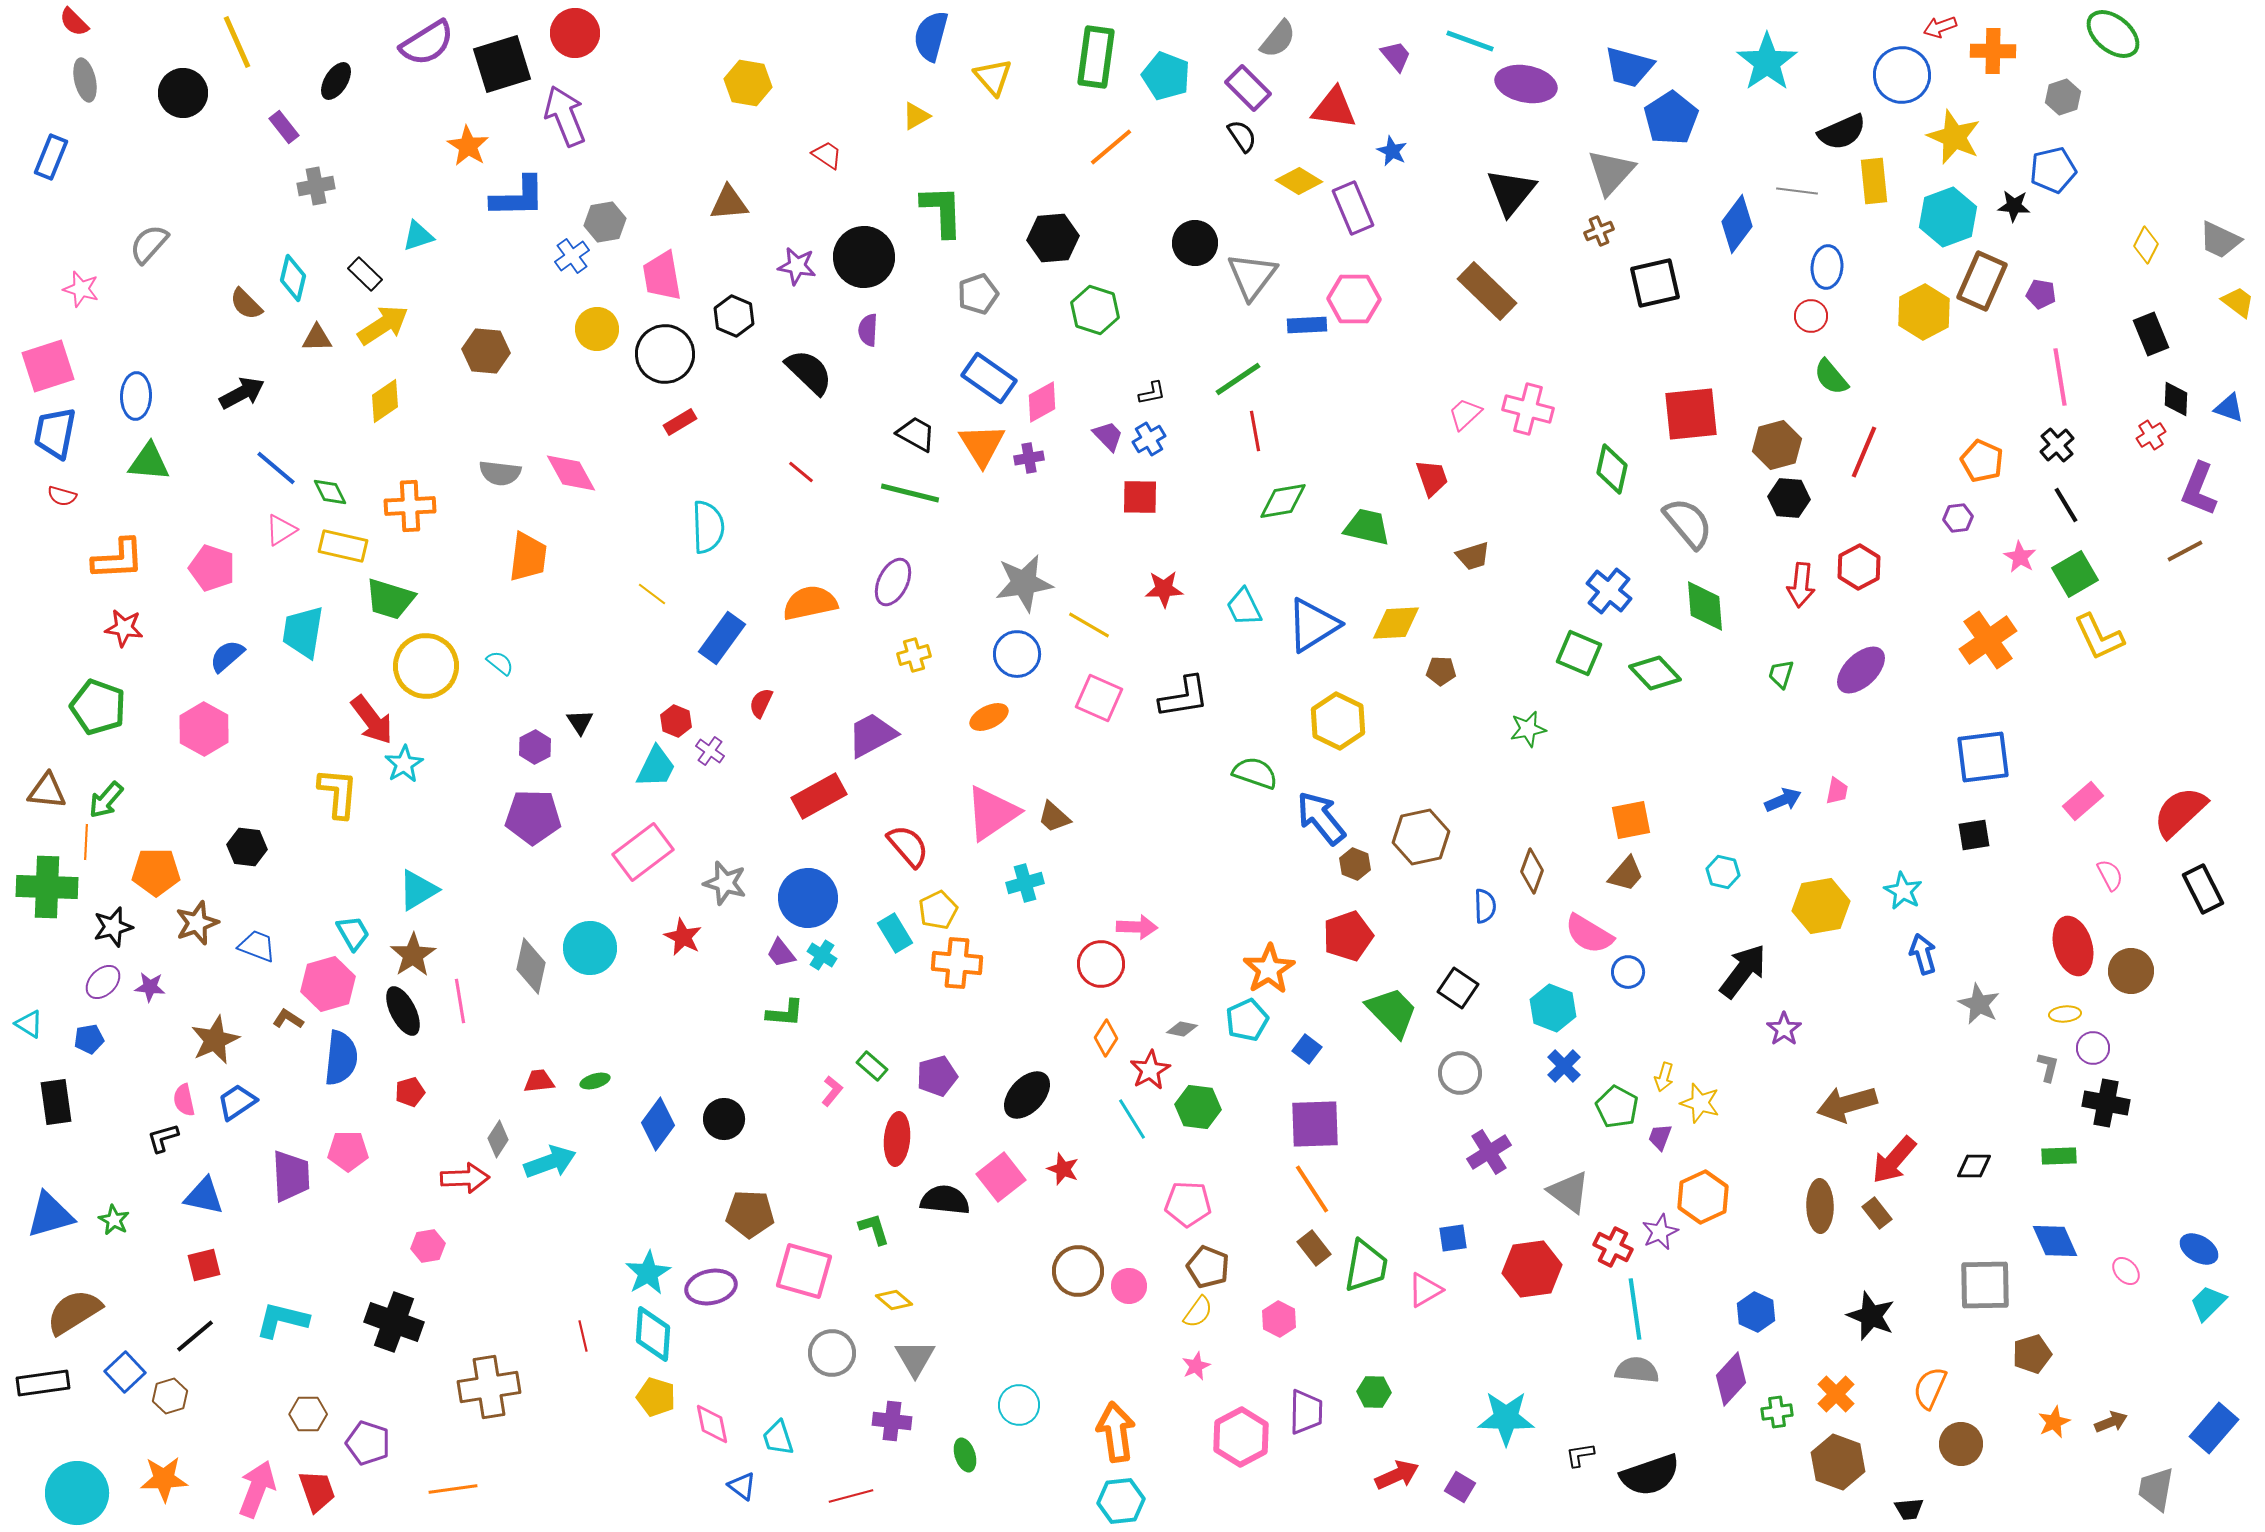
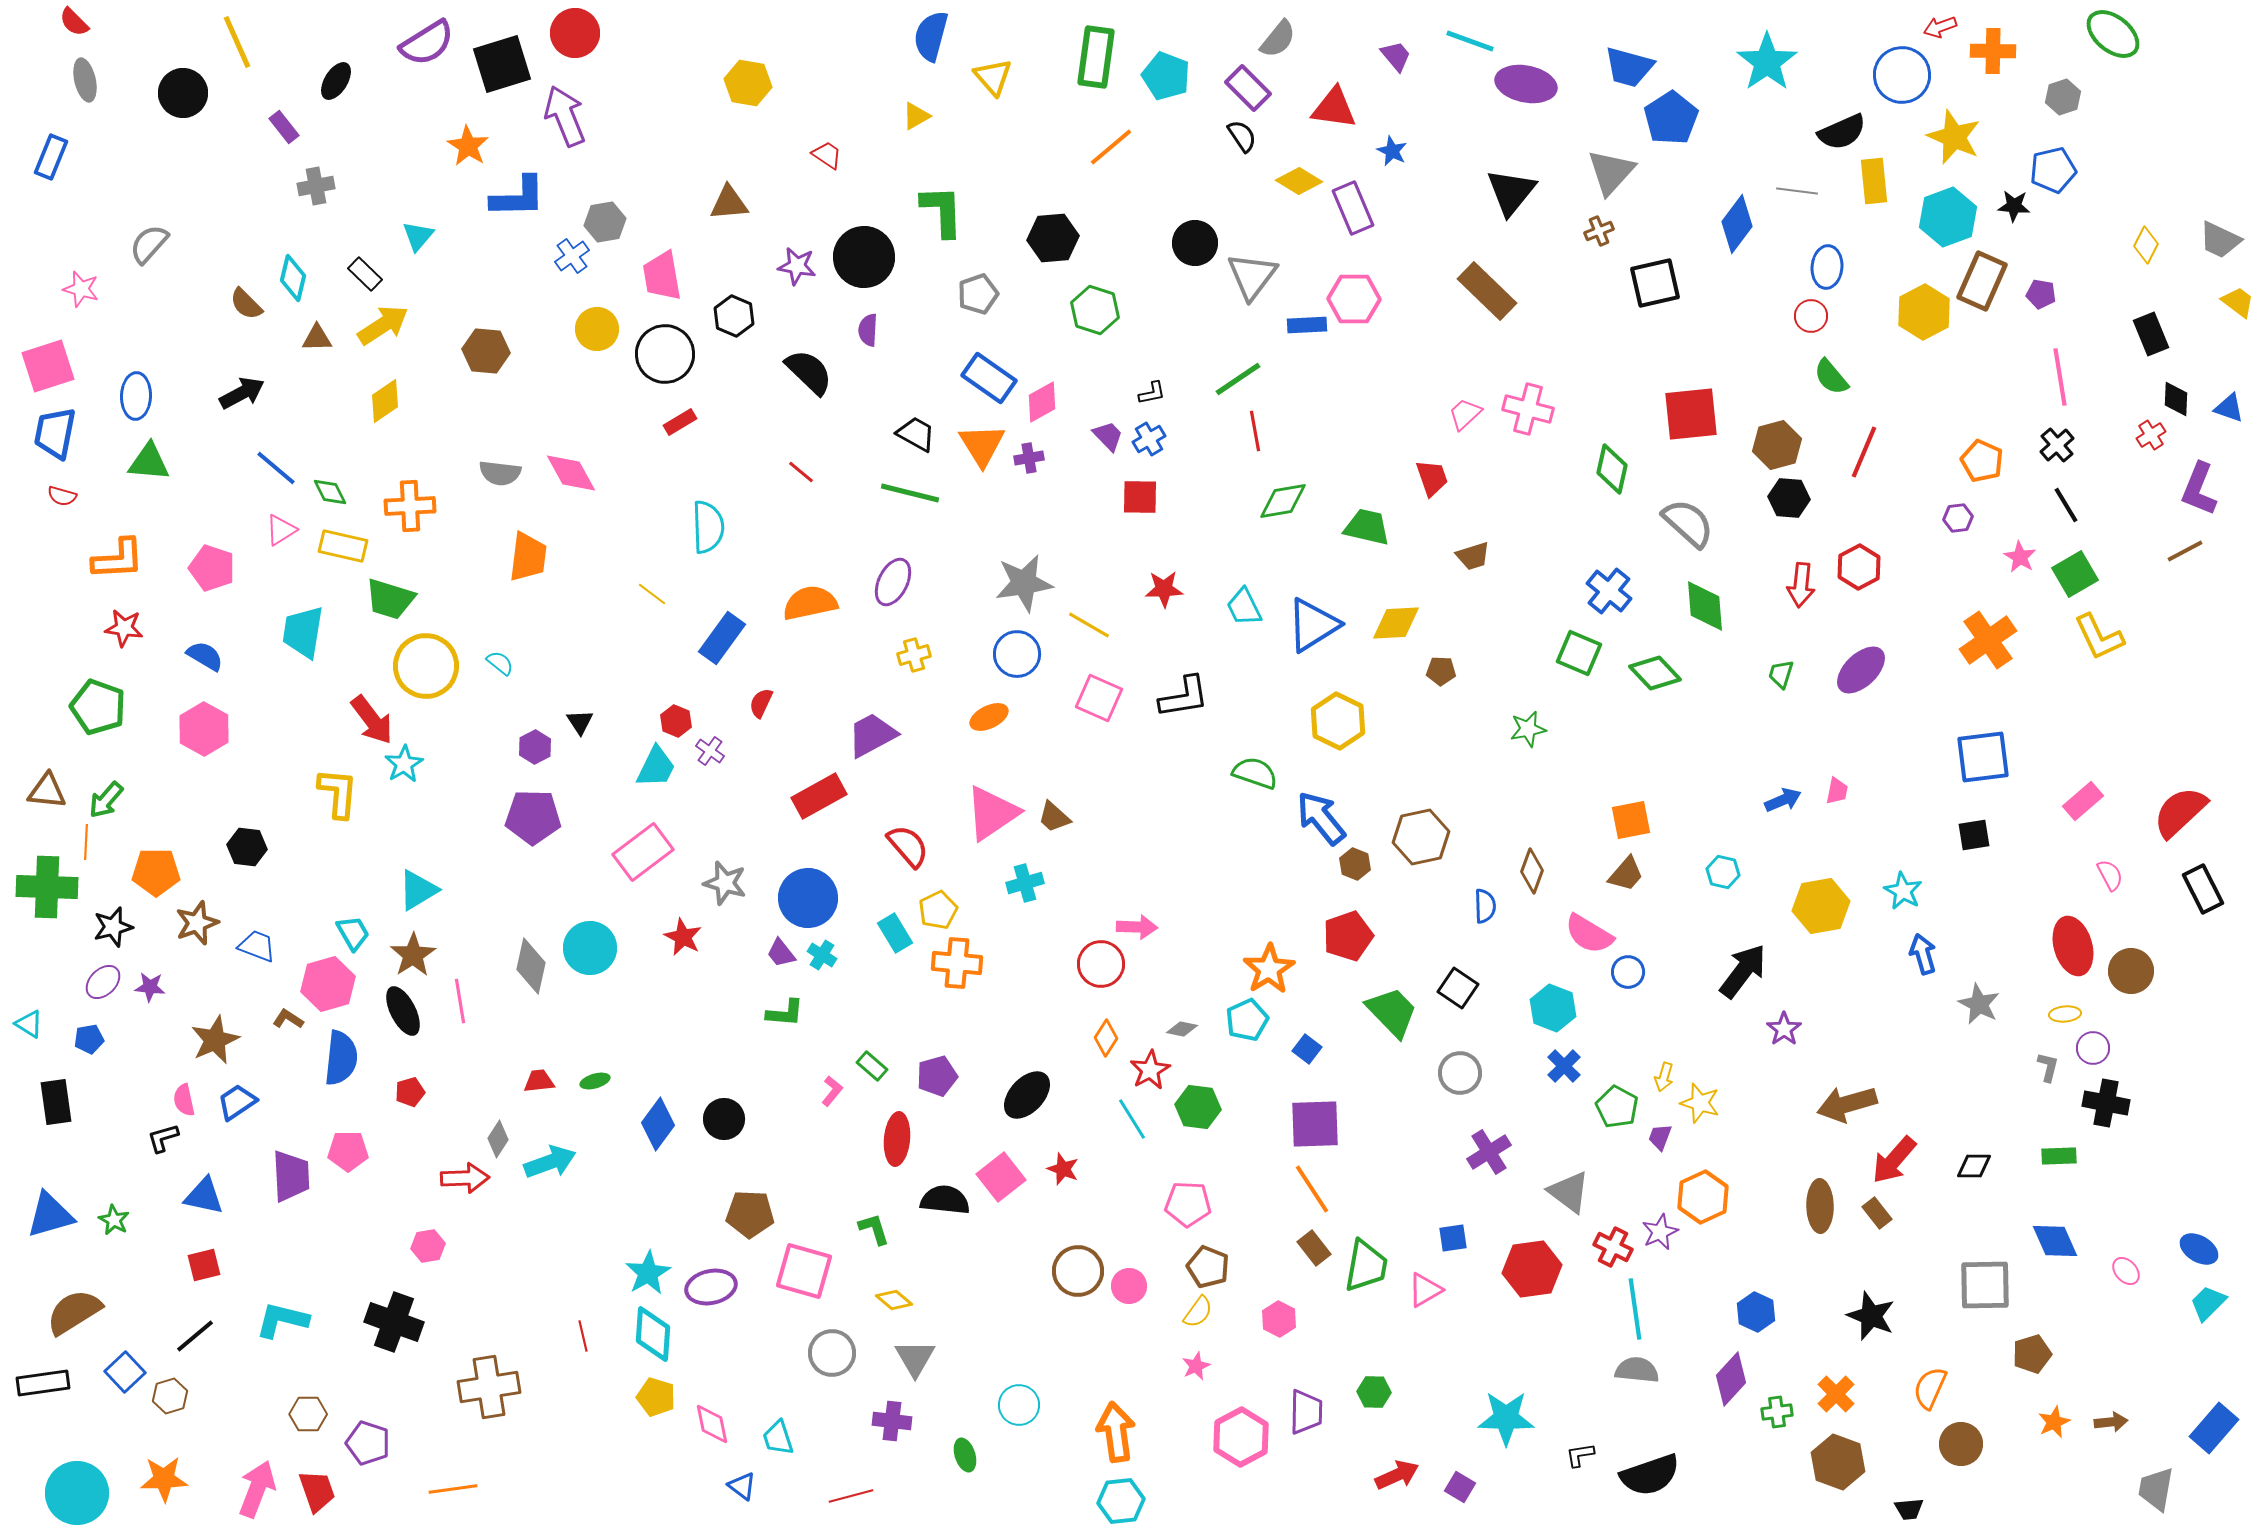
cyan triangle at (418, 236): rotated 32 degrees counterclockwise
gray semicircle at (1688, 523): rotated 8 degrees counterclockwise
blue semicircle at (227, 656): moved 22 px left; rotated 72 degrees clockwise
brown arrow at (2111, 1422): rotated 16 degrees clockwise
